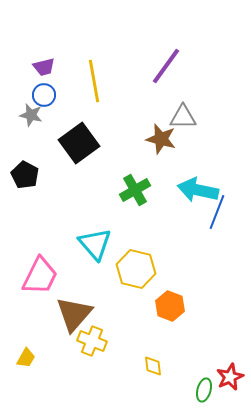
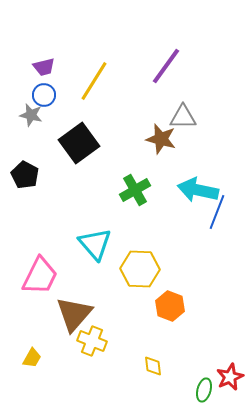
yellow line: rotated 42 degrees clockwise
yellow hexagon: moved 4 px right; rotated 12 degrees counterclockwise
yellow trapezoid: moved 6 px right
